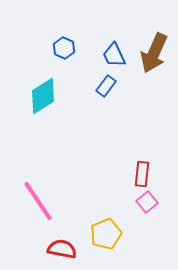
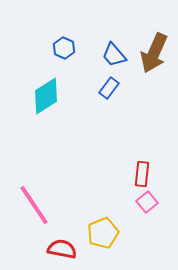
blue trapezoid: rotated 16 degrees counterclockwise
blue rectangle: moved 3 px right, 2 px down
cyan diamond: moved 3 px right
pink line: moved 4 px left, 4 px down
yellow pentagon: moved 3 px left, 1 px up
